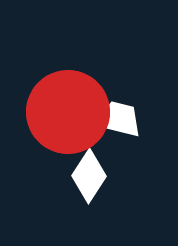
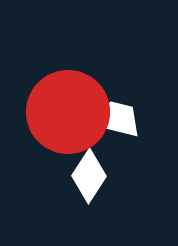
white trapezoid: moved 1 px left
